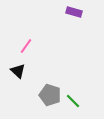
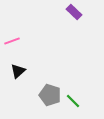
purple rectangle: rotated 28 degrees clockwise
pink line: moved 14 px left, 5 px up; rotated 35 degrees clockwise
black triangle: rotated 35 degrees clockwise
